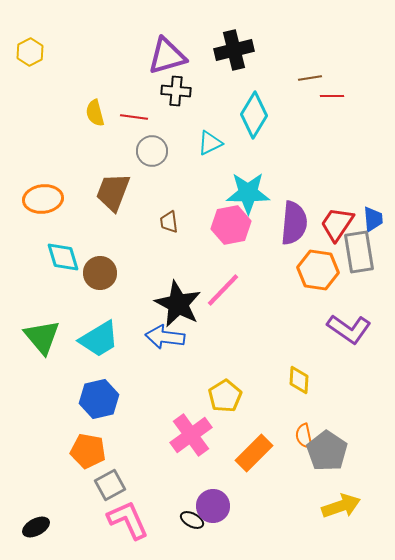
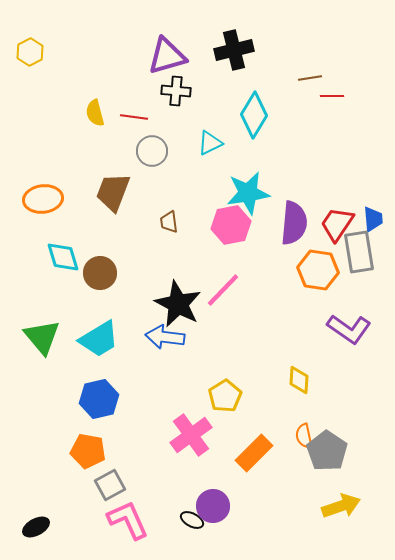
cyan star at (248, 193): rotated 9 degrees counterclockwise
